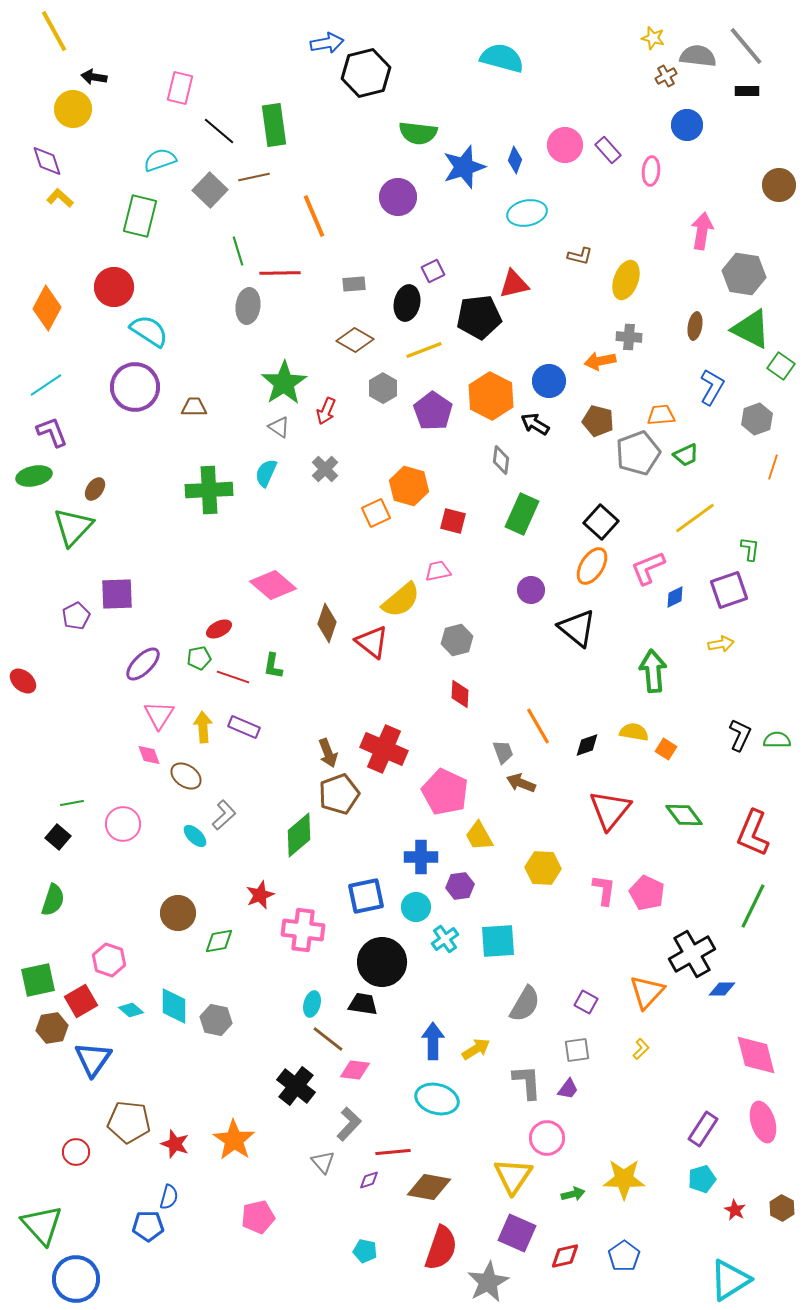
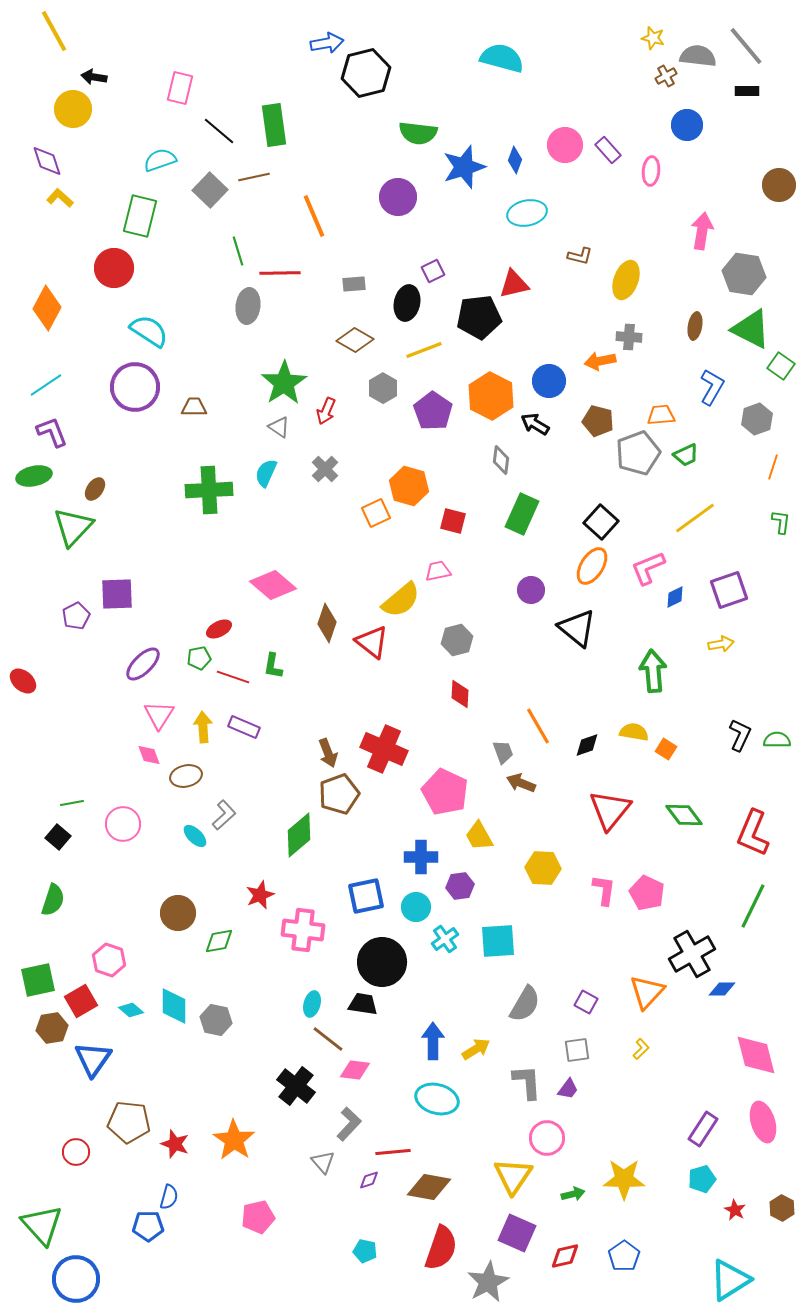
red circle at (114, 287): moved 19 px up
green L-shape at (750, 549): moved 31 px right, 27 px up
brown ellipse at (186, 776): rotated 48 degrees counterclockwise
